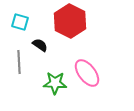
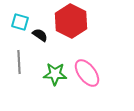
red hexagon: moved 1 px right
black semicircle: moved 10 px up
green star: moved 9 px up
